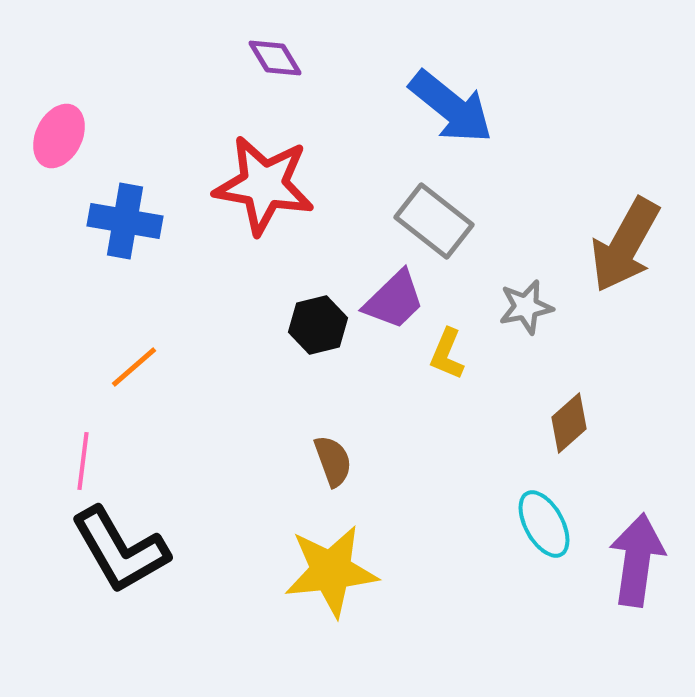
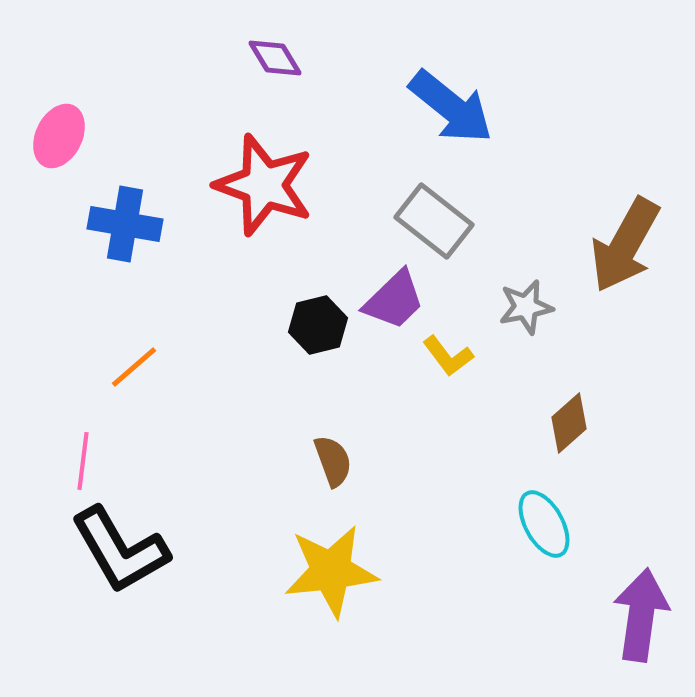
red star: rotated 10 degrees clockwise
blue cross: moved 3 px down
yellow L-shape: moved 1 px right, 2 px down; rotated 60 degrees counterclockwise
purple arrow: moved 4 px right, 55 px down
